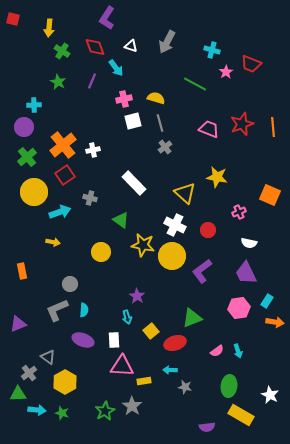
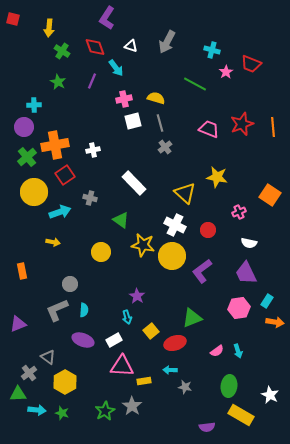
orange cross at (63, 145): moved 8 px left; rotated 28 degrees clockwise
orange square at (270, 195): rotated 10 degrees clockwise
white rectangle at (114, 340): rotated 63 degrees clockwise
